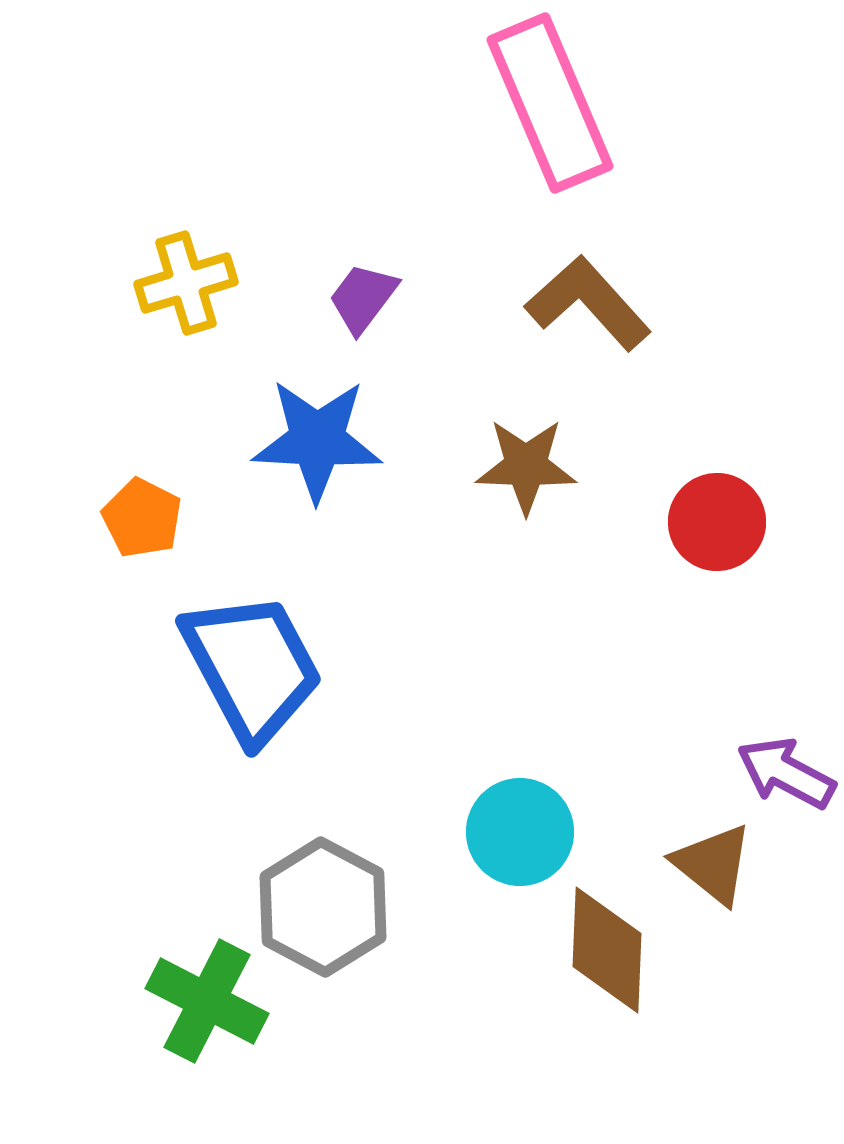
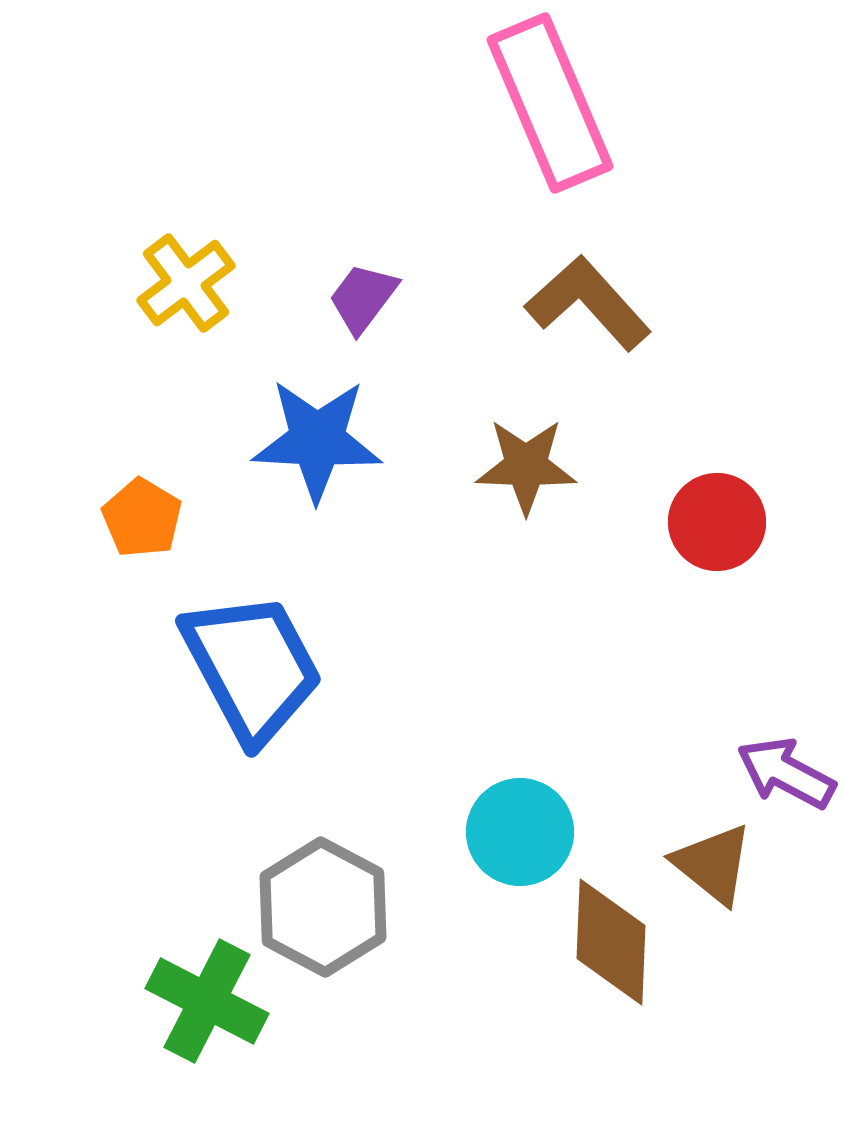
yellow cross: rotated 20 degrees counterclockwise
orange pentagon: rotated 4 degrees clockwise
brown diamond: moved 4 px right, 8 px up
